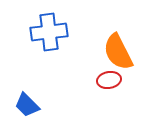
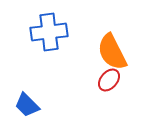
orange semicircle: moved 6 px left
red ellipse: rotated 40 degrees counterclockwise
